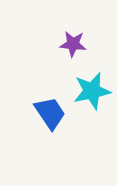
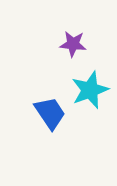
cyan star: moved 2 px left, 1 px up; rotated 9 degrees counterclockwise
